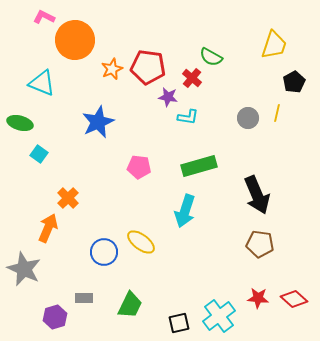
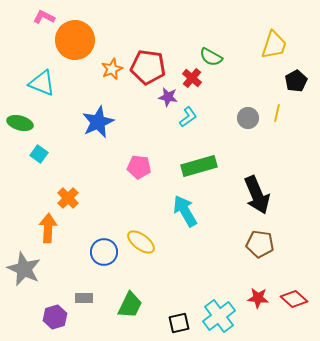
black pentagon: moved 2 px right, 1 px up
cyan L-shape: rotated 45 degrees counterclockwise
cyan arrow: rotated 132 degrees clockwise
orange arrow: rotated 20 degrees counterclockwise
